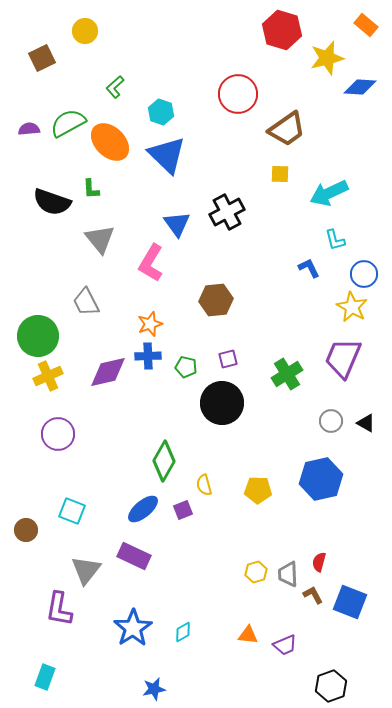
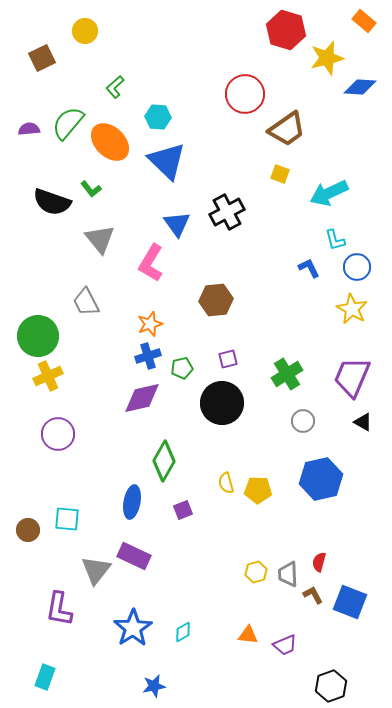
orange rectangle at (366, 25): moved 2 px left, 4 px up
red hexagon at (282, 30): moved 4 px right
red circle at (238, 94): moved 7 px right
cyan hexagon at (161, 112): moved 3 px left, 5 px down; rotated 15 degrees counterclockwise
green semicircle at (68, 123): rotated 21 degrees counterclockwise
blue triangle at (167, 155): moved 6 px down
yellow square at (280, 174): rotated 18 degrees clockwise
green L-shape at (91, 189): rotated 35 degrees counterclockwise
blue circle at (364, 274): moved 7 px left, 7 px up
yellow star at (352, 307): moved 2 px down
blue cross at (148, 356): rotated 15 degrees counterclockwise
purple trapezoid at (343, 358): moved 9 px right, 19 px down
green pentagon at (186, 367): moved 4 px left, 1 px down; rotated 25 degrees counterclockwise
purple diamond at (108, 372): moved 34 px right, 26 px down
gray circle at (331, 421): moved 28 px left
black triangle at (366, 423): moved 3 px left, 1 px up
yellow semicircle at (204, 485): moved 22 px right, 2 px up
blue ellipse at (143, 509): moved 11 px left, 7 px up; rotated 40 degrees counterclockwise
cyan square at (72, 511): moved 5 px left, 8 px down; rotated 16 degrees counterclockwise
brown circle at (26, 530): moved 2 px right
gray triangle at (86, 570): moved 10 px right
blue star at (154, 689): moved 3 px up
